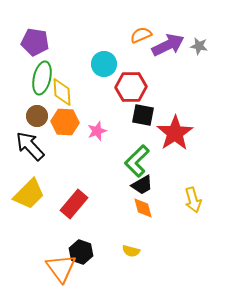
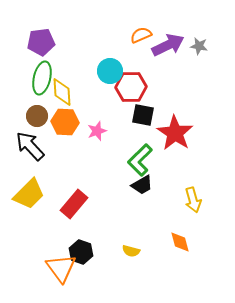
purple pentagon: moved 6 px right; rotated 16 degrees counterclockwise
cyan circle: moved 6 px right, 7 px down
red star: rotated 6 degrees counterclockwise
green L-shape: moved 3 px right, 1 px up
orange diamond: moved 37 px right, 34 px down
